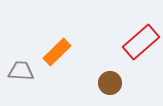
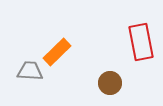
red rectangle: rotated 60 degrees counterclockwise
gray trapezoid: moved 9 px right
